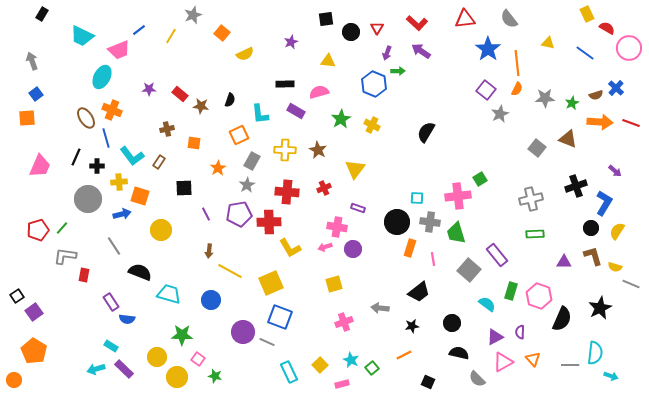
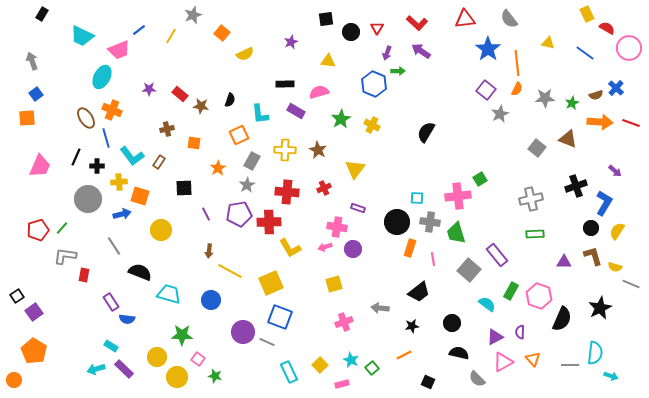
green rectangle at (511, 291): rotated 12 degrees clockwise
